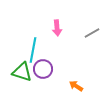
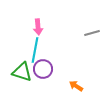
pink arrow: moved 19 px left, 1 px up
gray line: rotated 14 degrees clockwise
cyan line: moved 2 px right
